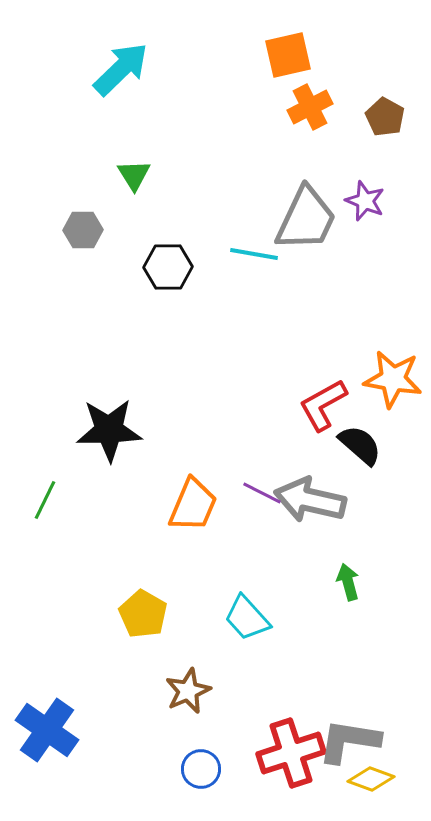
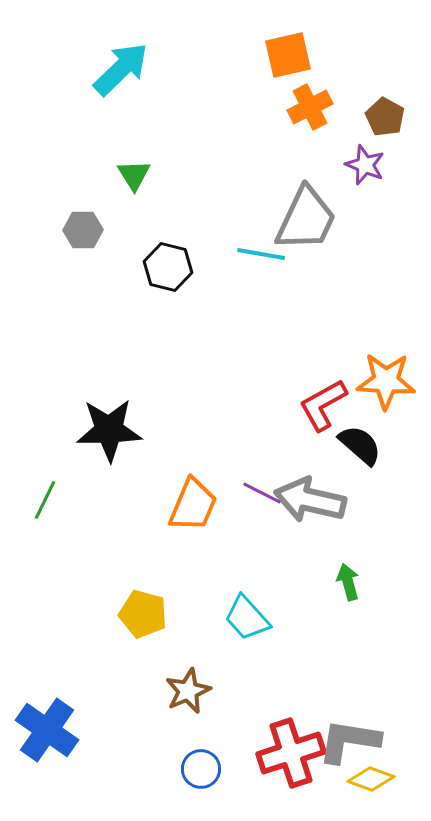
purple star: moved 36 px up
cyan line: moved 7 px right
black hexagon: rotated 15 degrees clockwise
orange star: moved 7 px left, 2 px down; rotated 6 degrees counterclockwise
yellow pentagon: rotated 15 degrees counterclockwise
